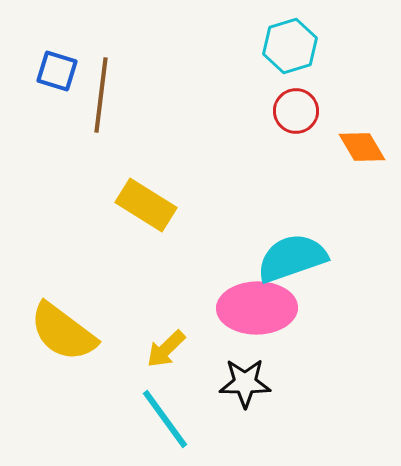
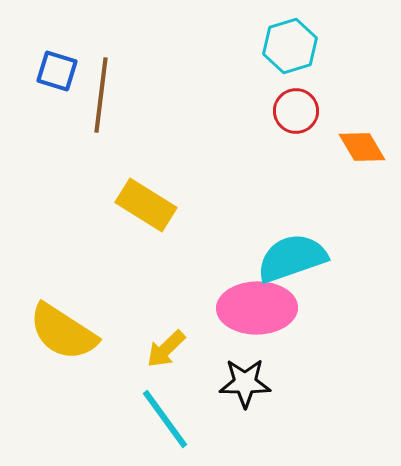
yellow semicircle: rotated 4 degrees counterclockwise
